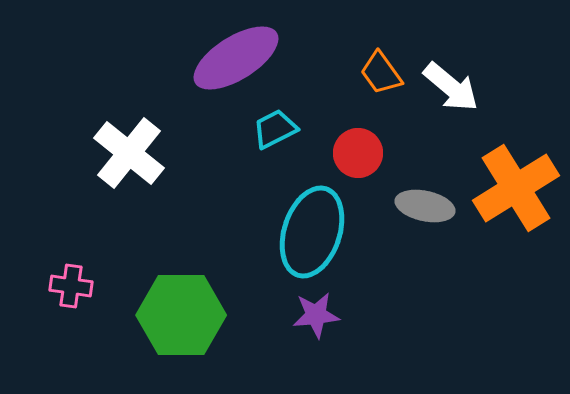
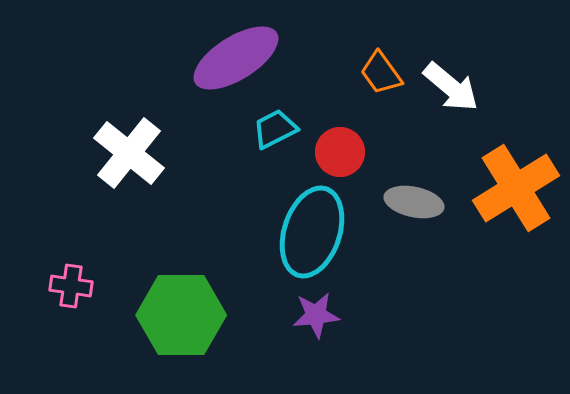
red circle: moved 18 px left, 1 px up
gray ellipse: moved 11 px left, 4 px up
